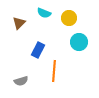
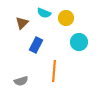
yellow circle: moved 3 px left
brown triangle: moved 3 px right
blue rectangle: moved 2 px left, 5 px up
